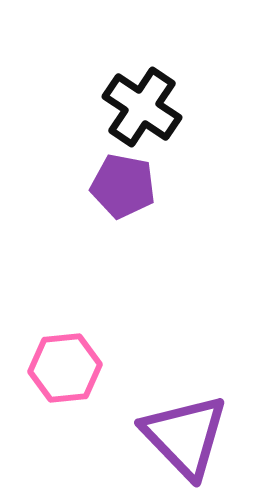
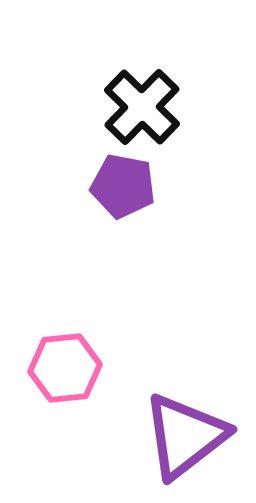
black cross: rotated 10 degrees clockwise
purple triangle: rotated 36 degrees clockwise
